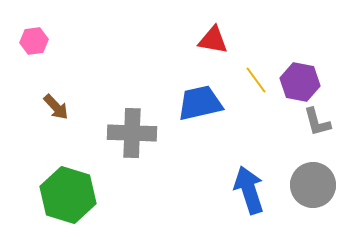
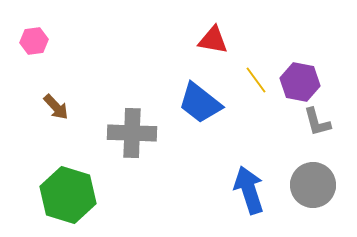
blue trapezoid: rotated 129 degrees counterclockwise
